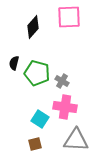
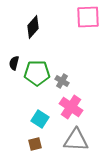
pink square: moved 19 px right
green pentagon: rotated 15 degrees counterclockwise
pink cross: moved 6 px right; rotated 25 degrees clockwise
